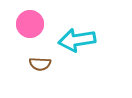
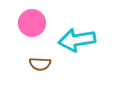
pink circle: moved 2 px right, 1 px up
